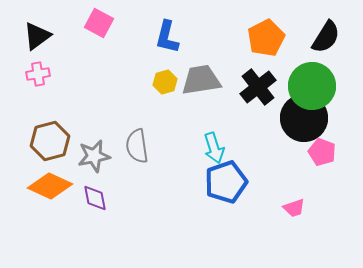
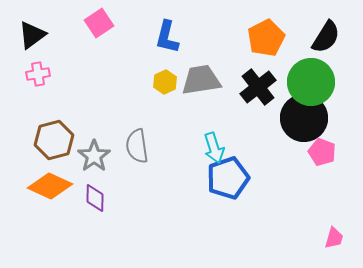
pink square: rotated 28 degrees clockwise
black triangle: moved 5 px left, 1 px up
yellow hexagon: rotated 10 degrees counterclockwise
green circle: moved 1 px left, 4 px up
brown hexagon: moved 4 px right, 1 px up
gray star: rotated 24 degrees counterclockwise
blue pentagon: moved 2 px right, 4 px up
purple diamond: rotated 12 degrees clockwise
pink trapezoid: moved 40 px right, 30 px down; rotated 55 degrees counterclockwise
